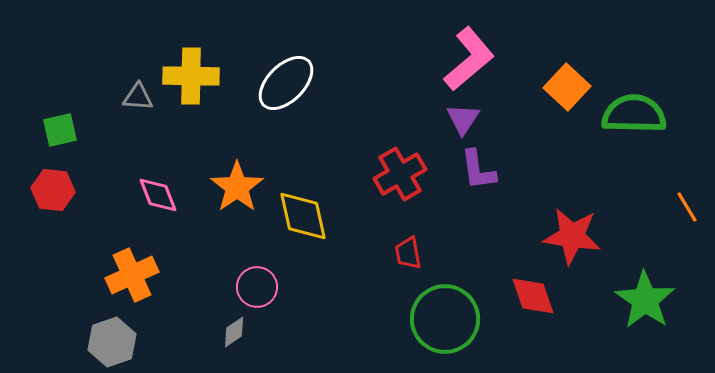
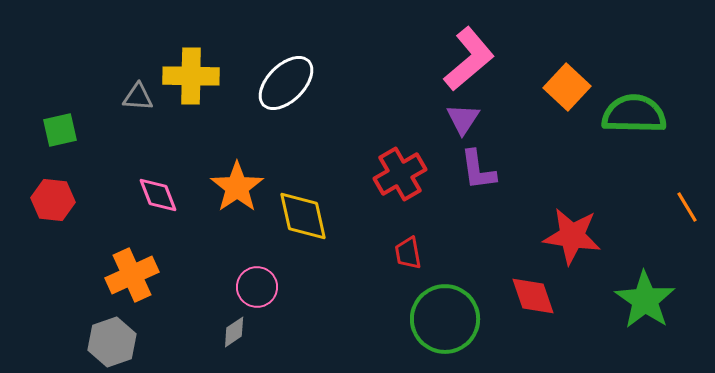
red hexagon: moved 10 px down
